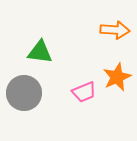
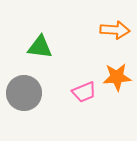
green triangle: moved 5 px up
orange star: rotated 20 degrees clockwise
